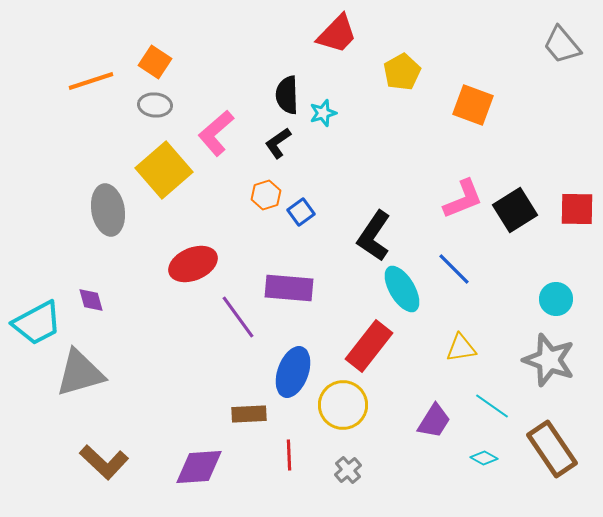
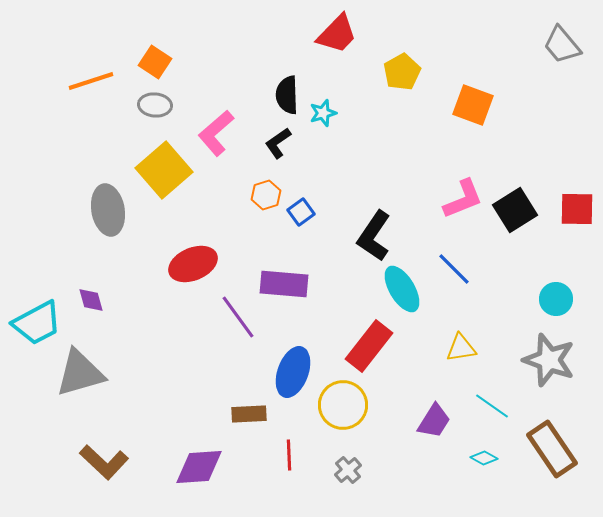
purple rectangle at (289, 288): moved 5 px left, 4 px up
